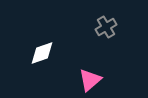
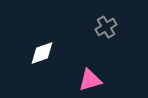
pink triangle: rotated 25 degrees clockwise
